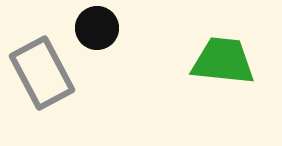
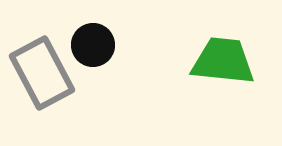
black circle: moved 4 px left, 17 px down
